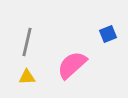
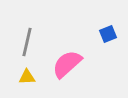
pink semicircle: moved 5 px left, 1 px up
